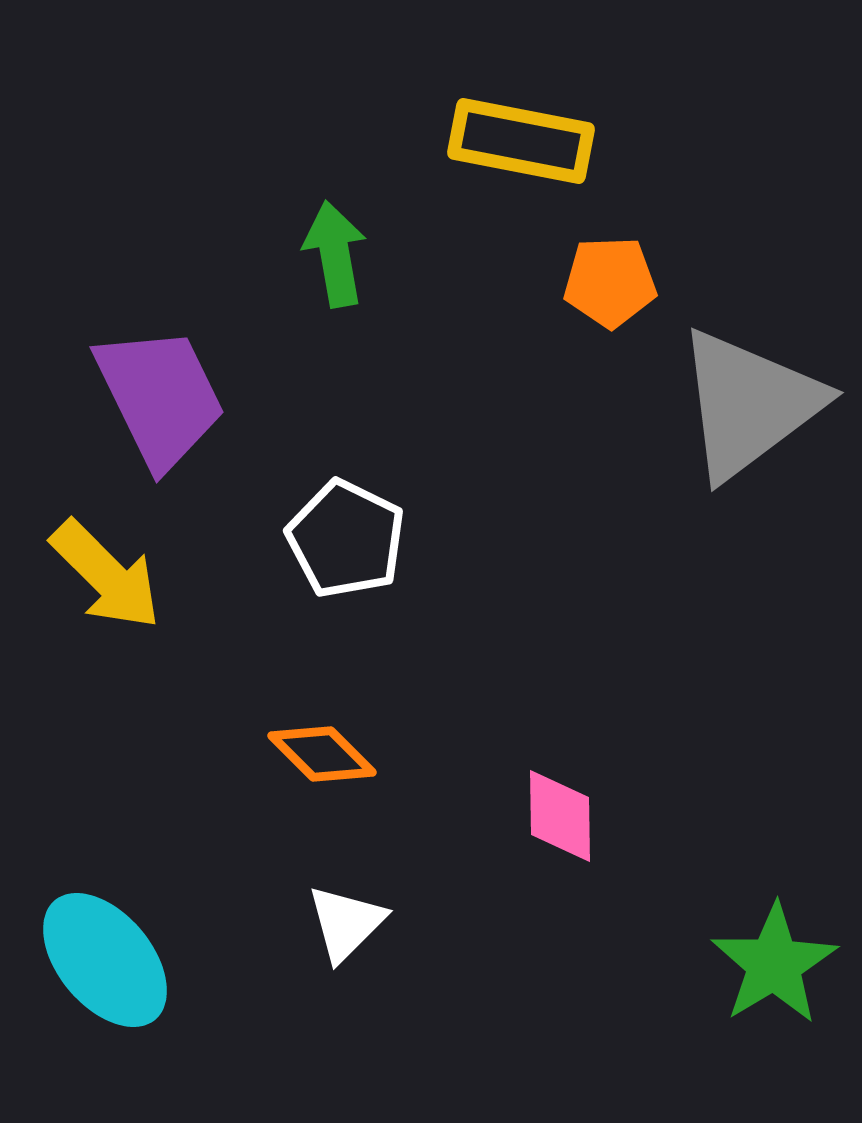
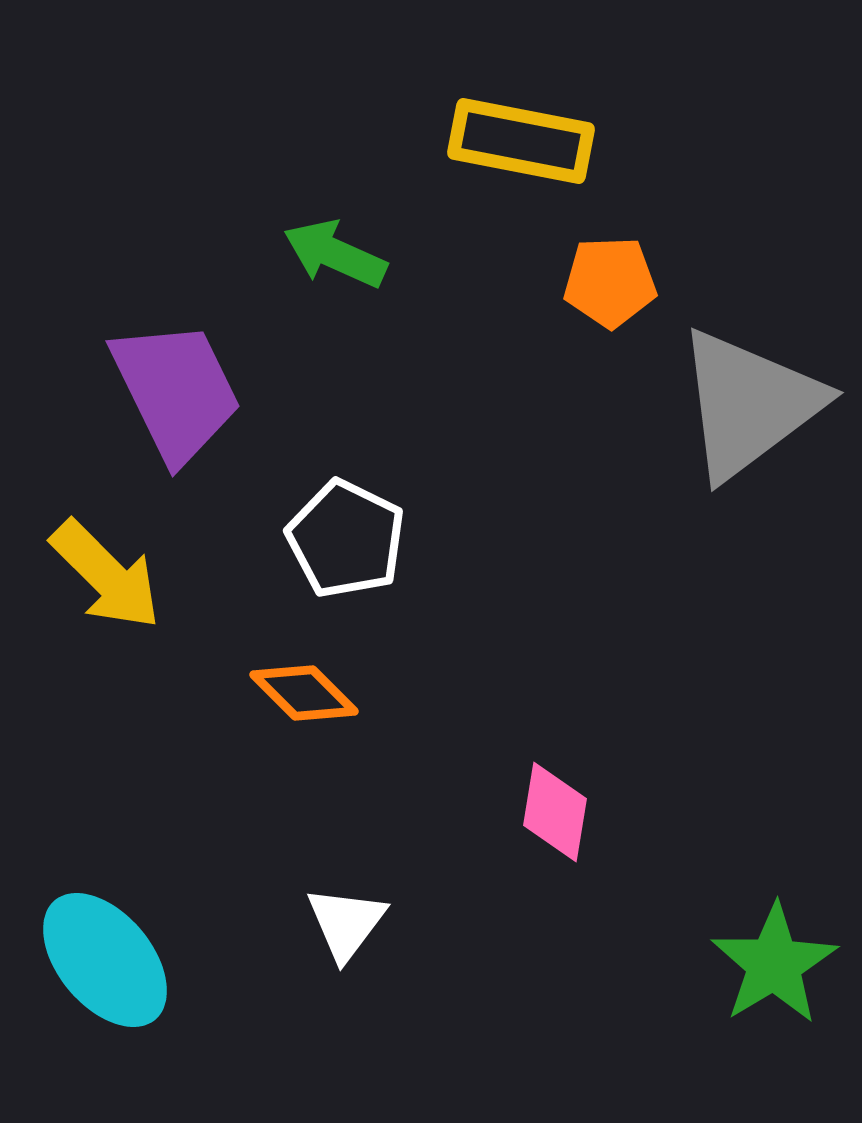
green arrow: rotated 56 degrees counterclockwise
purple trapezoid: moved 16 px right, 6 px up
orange diamond: moved 18 px left, 61 px up
pink diamond: moved 5 px left, 4 px up; rotated 10 degrees clockwise
white triangle: rotated 8 degrees counterclockwise
